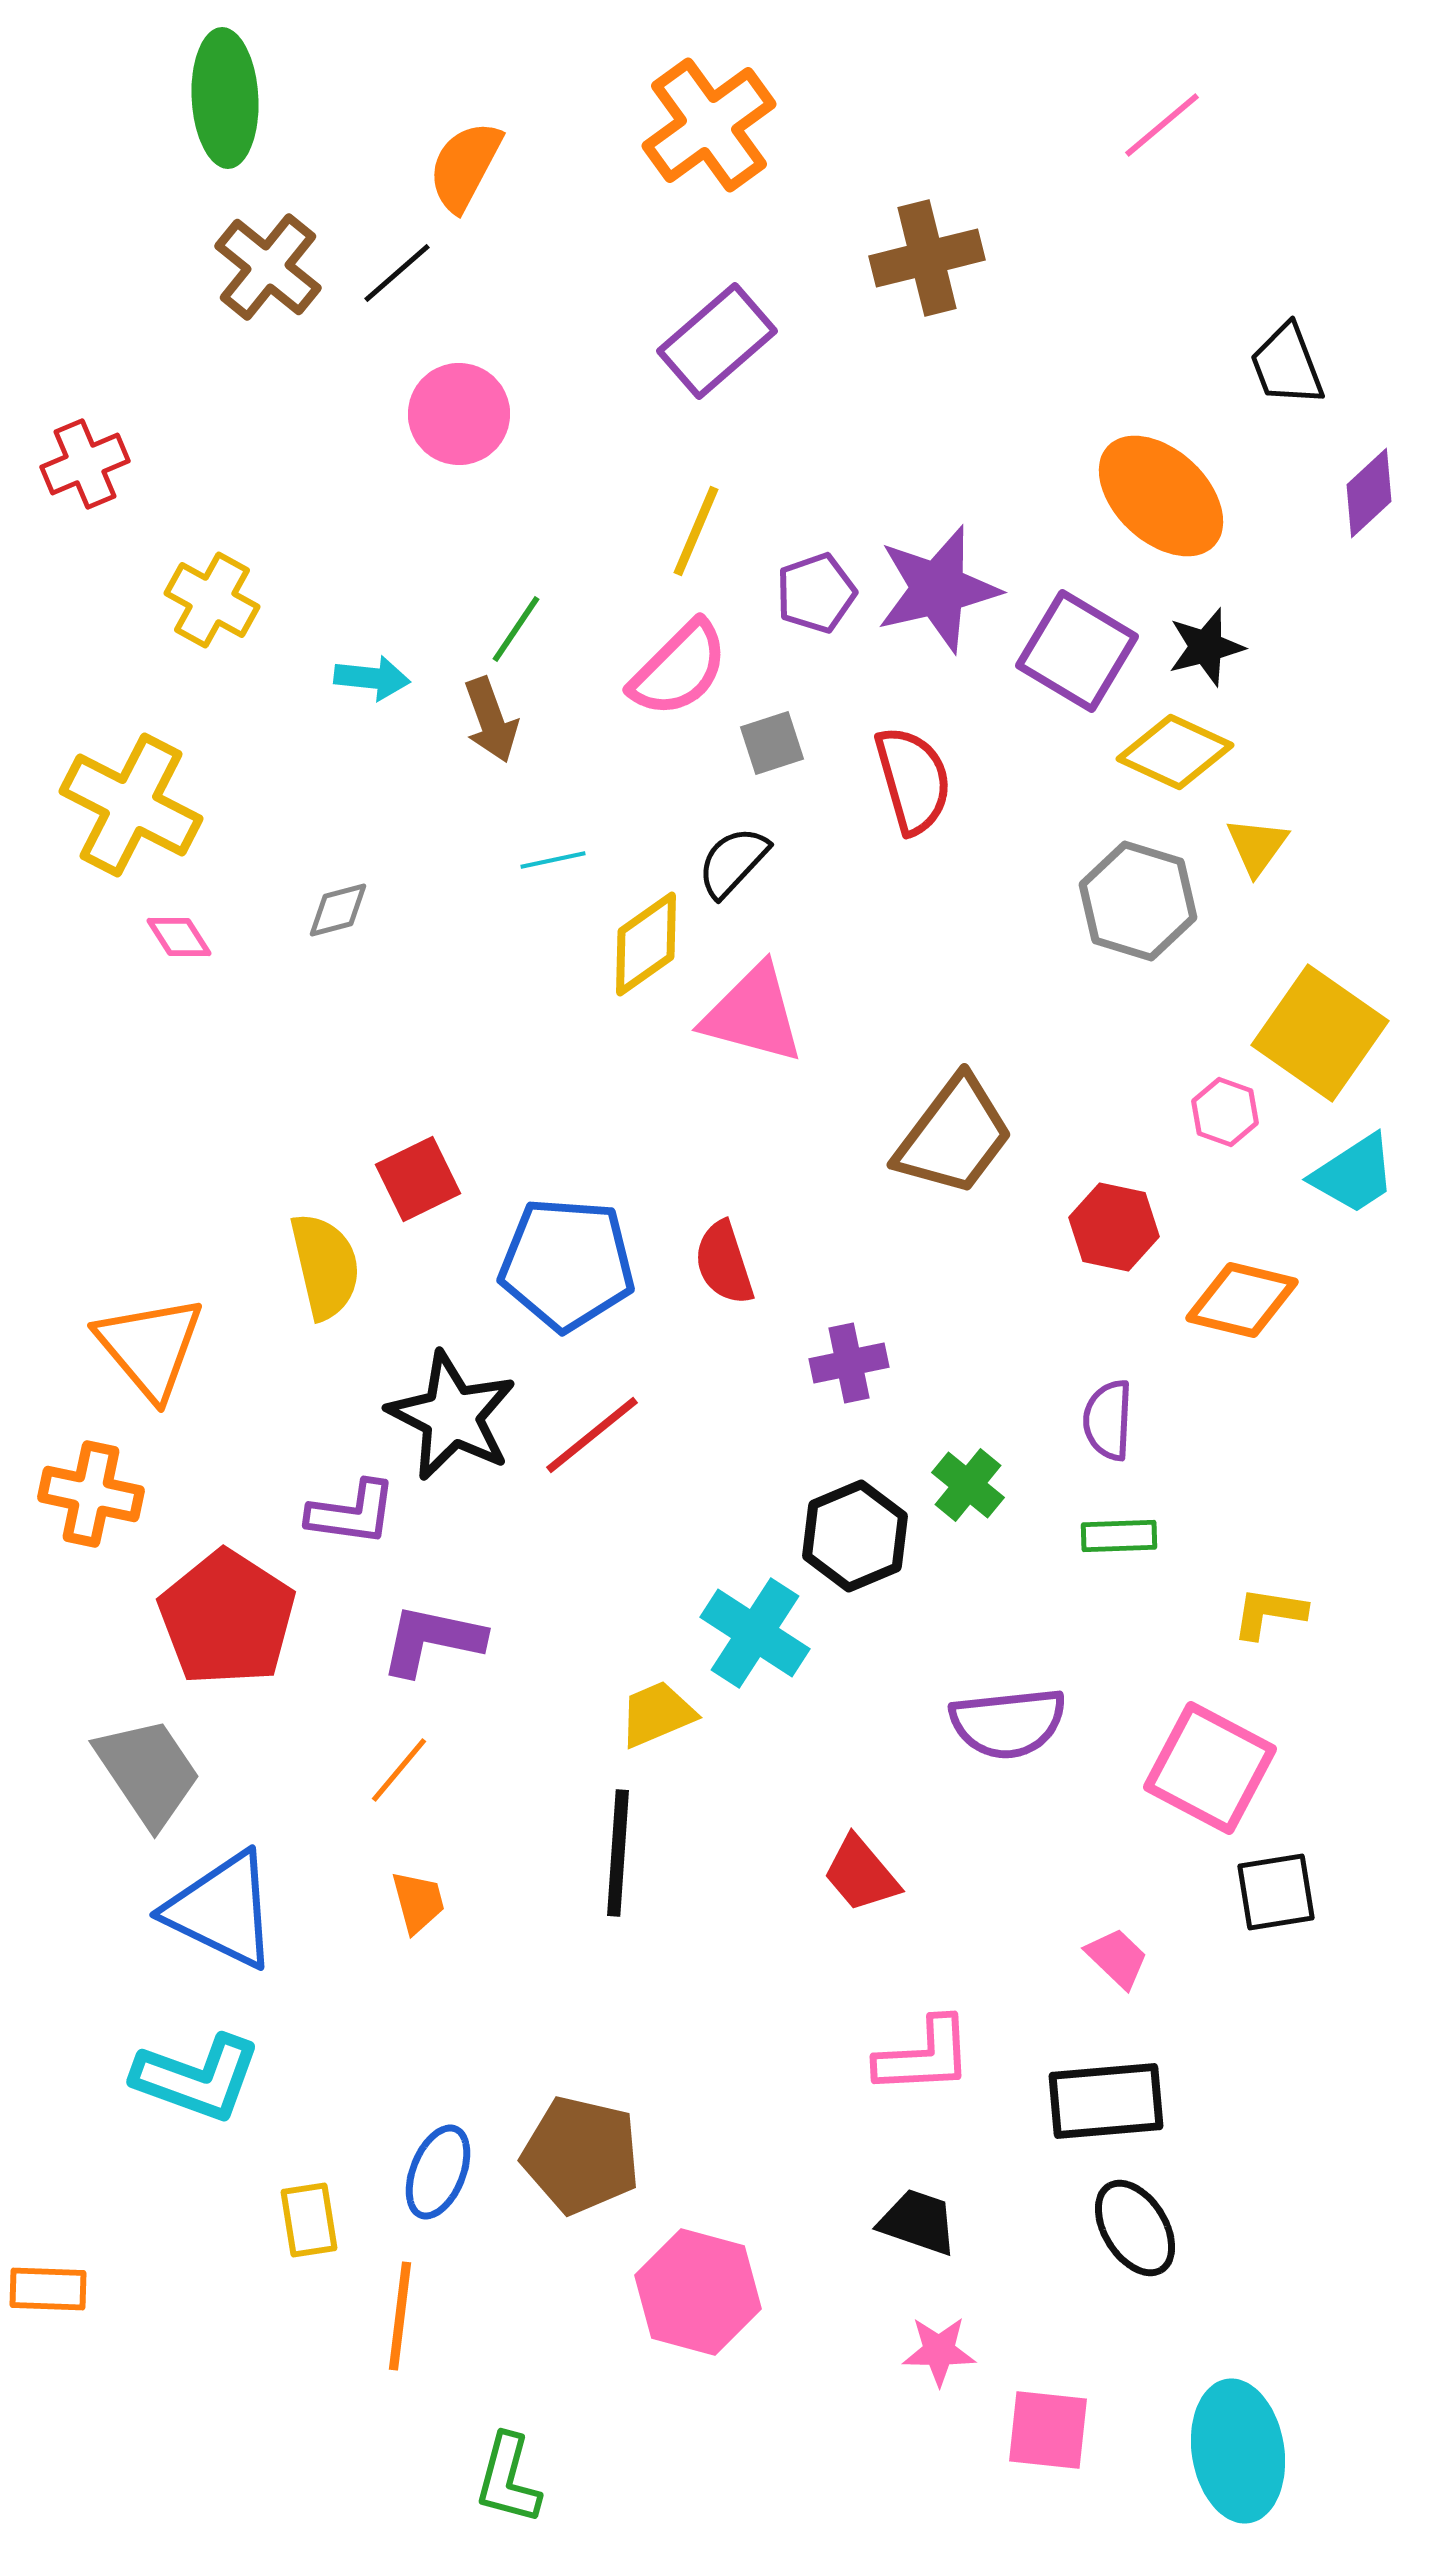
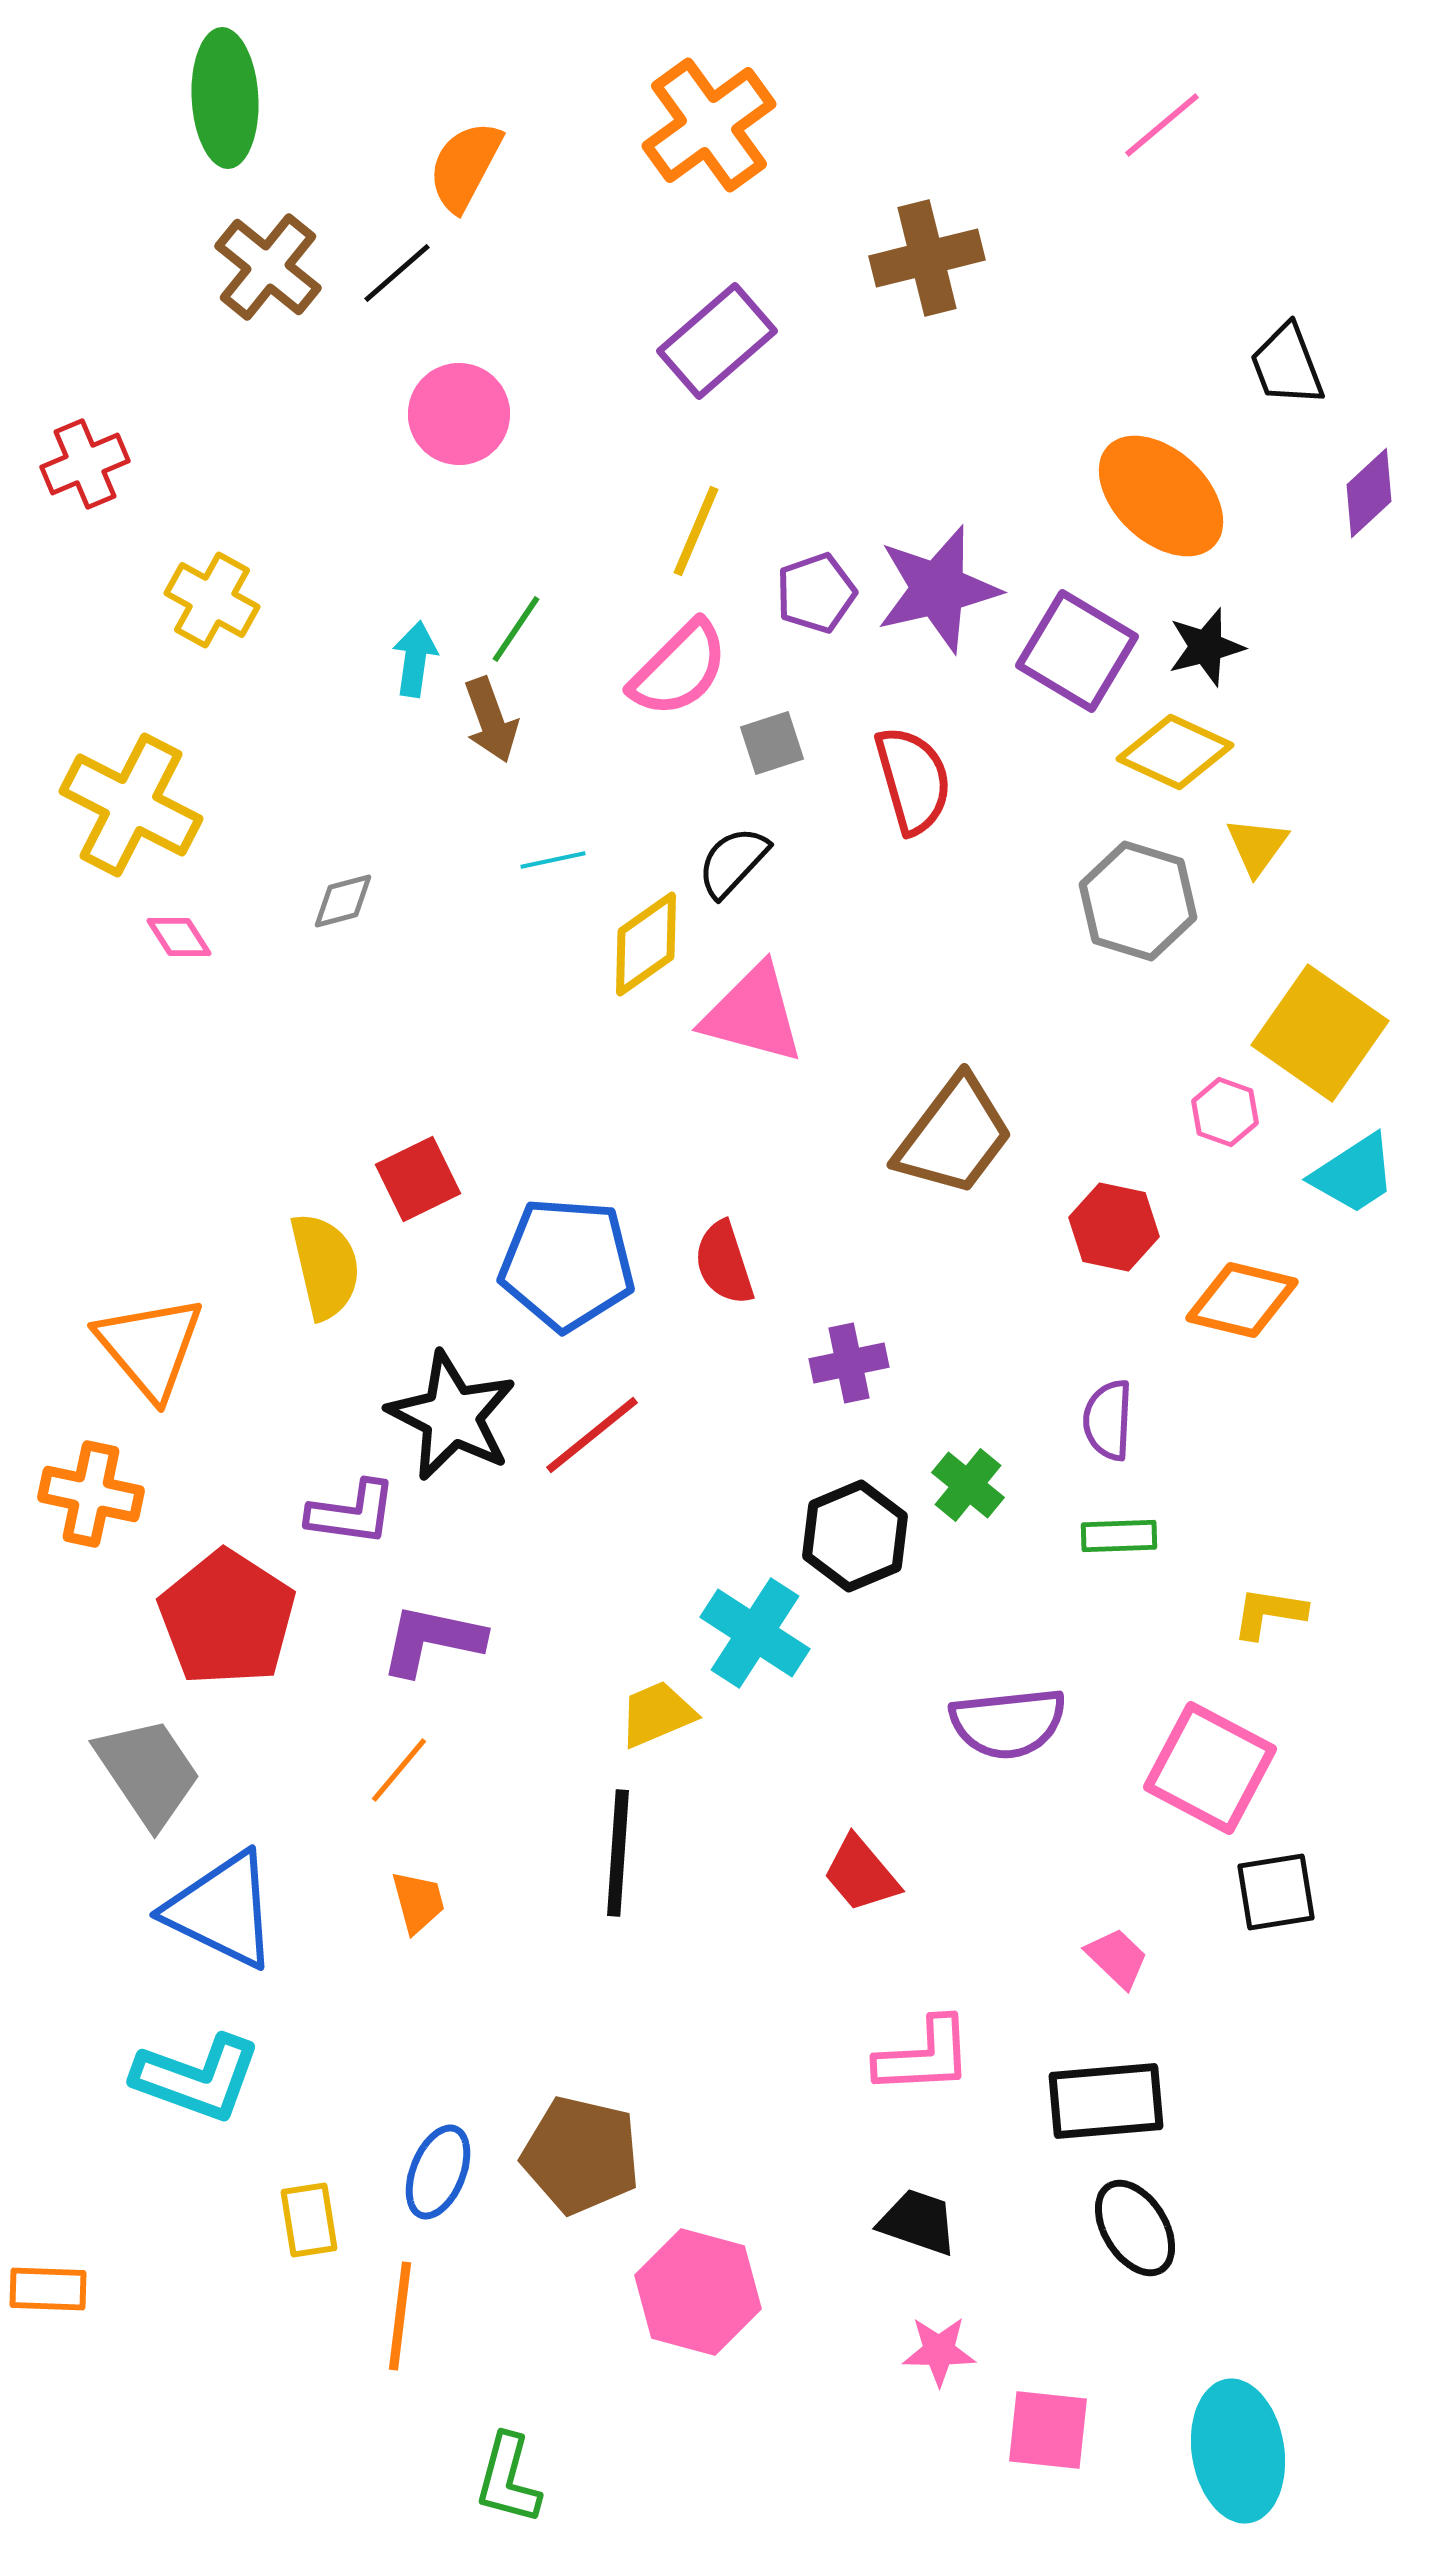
cyan arrow at (372, 678): moved 43 px right, 19 px up; rotated 88 degrees counterclockwise
gray diamond at (338, 910): moved 5 px right, 9 px up
